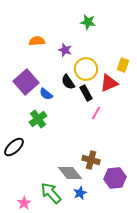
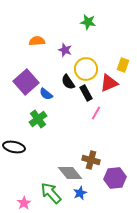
black ellipse: rotated 55 degrees clockwise
